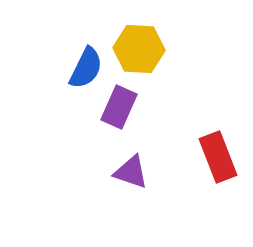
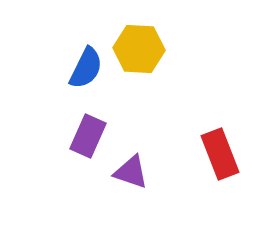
purple rectangle: moved 31 px left, 29 px down
red rectangle: moved 2 px right, 3 px up
